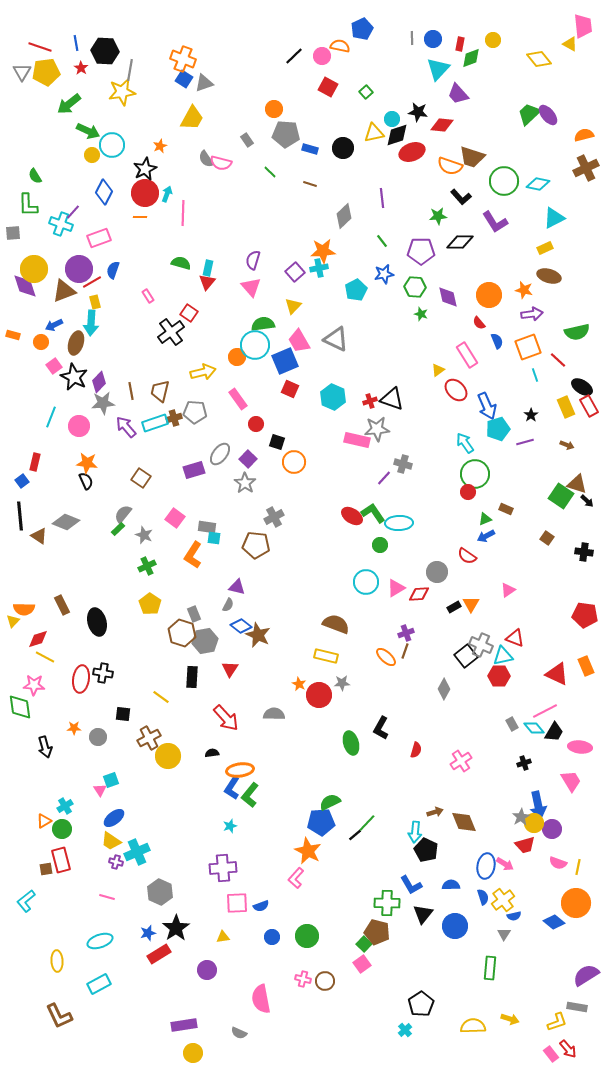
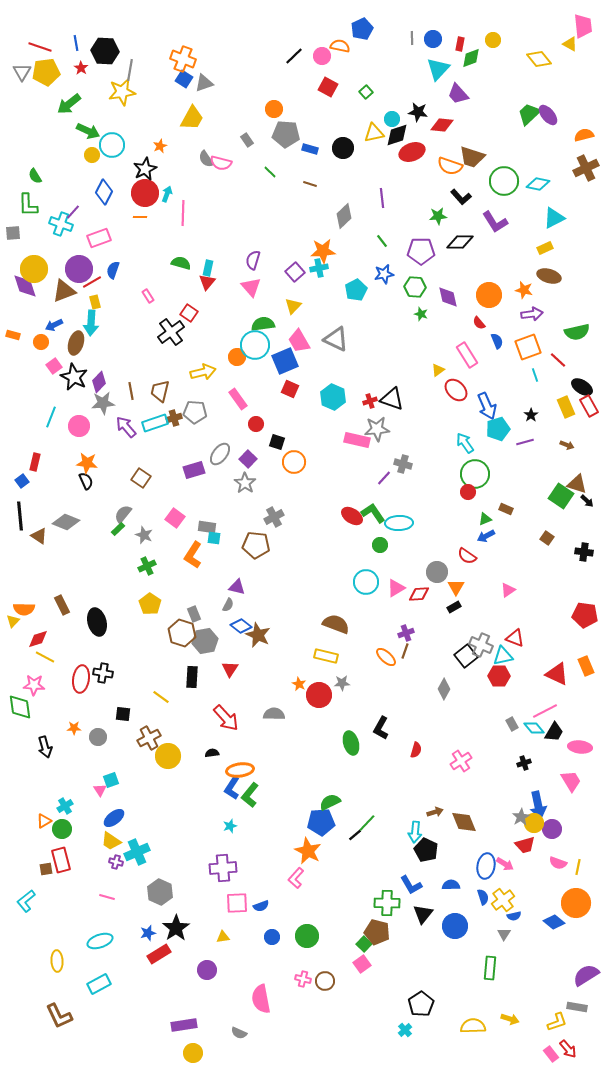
orange triangle at (471, 604): moved 15 px left, 17 px up
